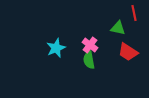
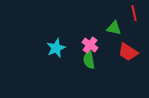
green triangle: moved 4 px left
